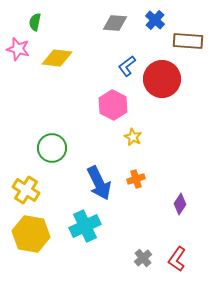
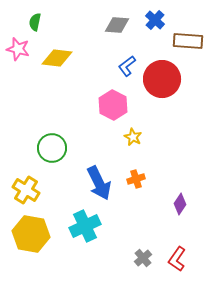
gray diamond: moved 2 px right, 2 px down
